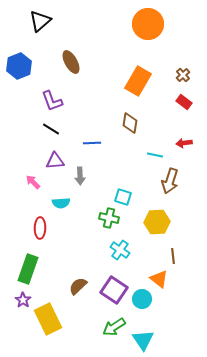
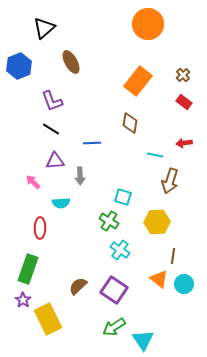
black triangle: moved 4 px right, 7 px down
orange rectangle: rotated 8 degrees clockwise
green cross: moved 3 px down; rotated 18 degrees clockwise
brown line: rotated 14 degrees clockwise
cyan circle: moved 42 px right, 15 px up
